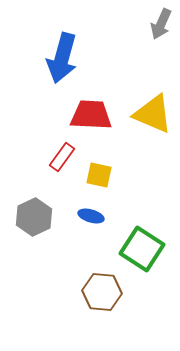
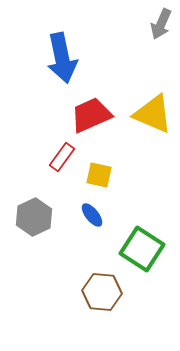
blue arrow: rotated 27 degrees counterclockwise
red trapezoid: rotated 27 degrees counterclockwise
blue ellipse: moved 1 px right, 1 px up; rotated 35 degrees clockwise
